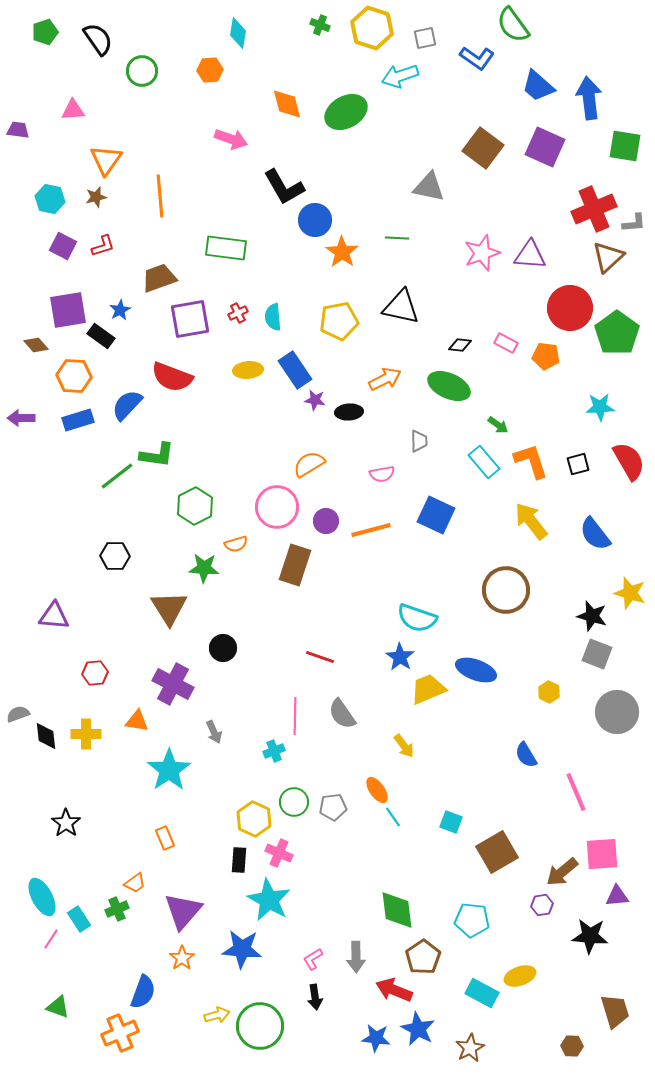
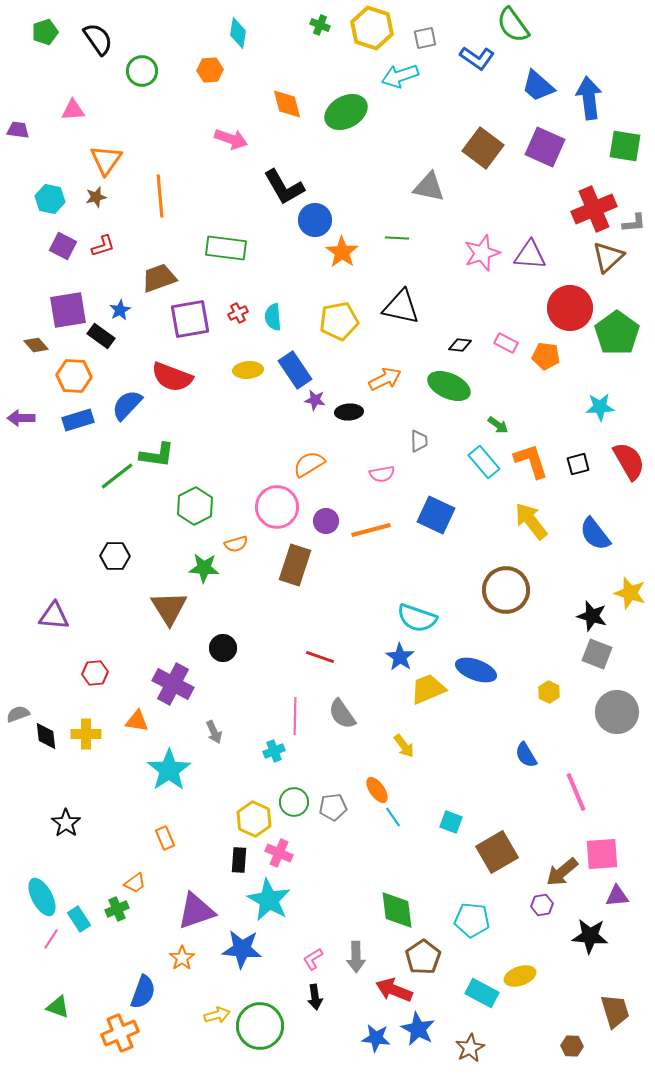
purple triangle at (183, 911): moved 13 px right; rotated 30 degrees clockwise
